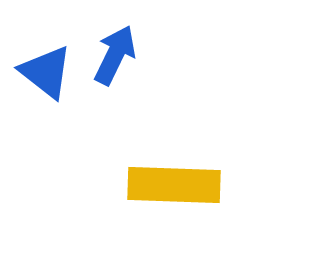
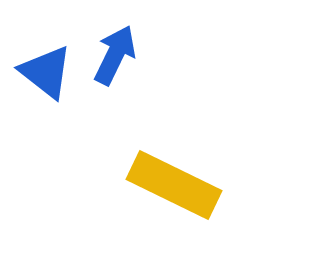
yellow rectangle: rotated 24 degrees clockwise
